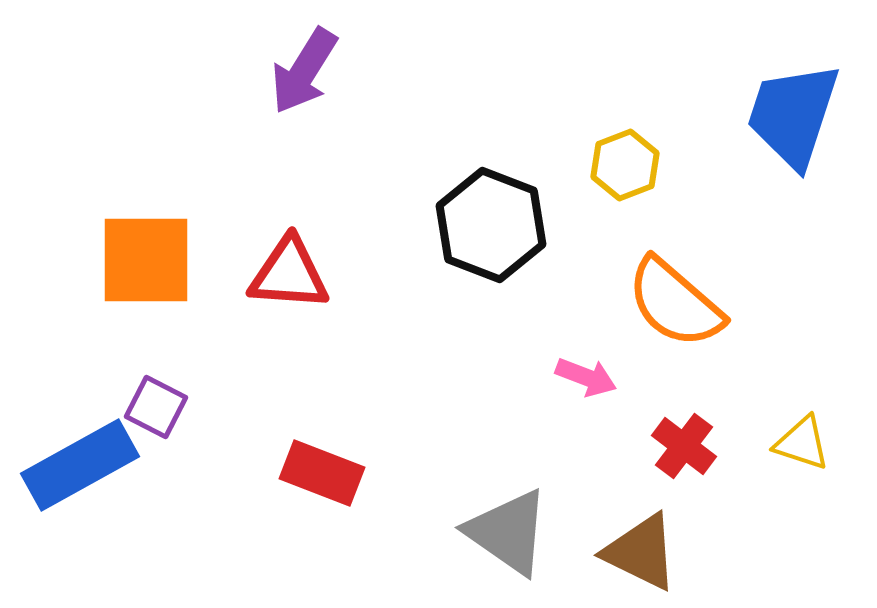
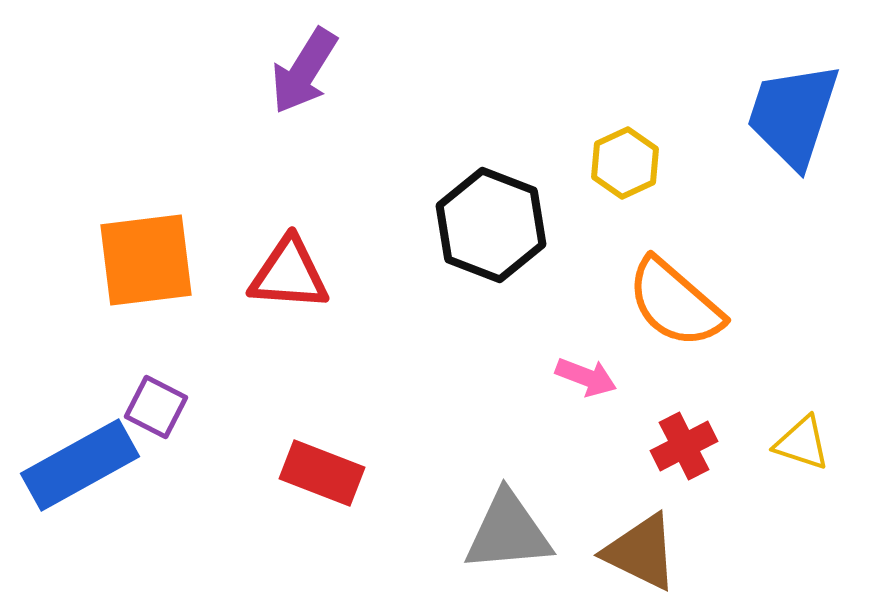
yellow hexagon: moved 2 px up; rotated 4 degrees counterclockwise
orange square: rotated 7 degrees counterclockwise
red cross: rotated 26 degrees clockwise
gray triangle: rotated 40 degrees counterclockwise
